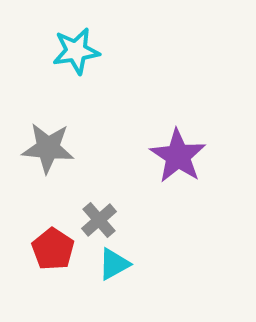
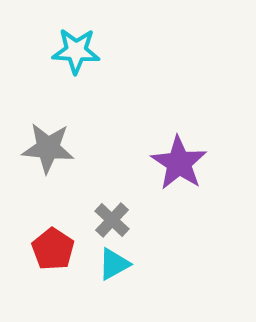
cyan star: rotated 12 degrees clockwise
purple star: moved 1 px right, 7 px down
gray cross: moved 13 px right; rotated 6 degrees counterclockwise
